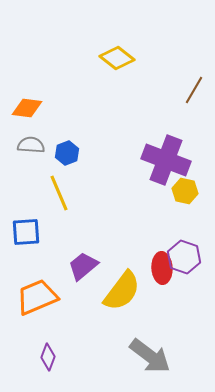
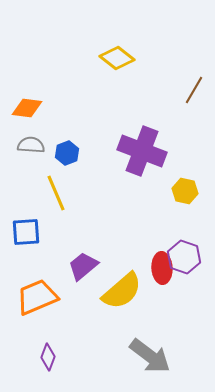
purple cross: moved 24 px left, 9 px up
yellow line: moved 3 px left
yellow semicircle: rotated 12 degrees clockwise
